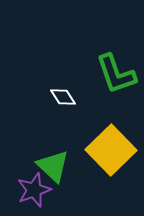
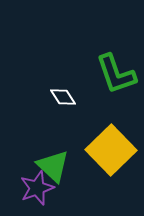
purple star: moved 3 px right, 2 px up
